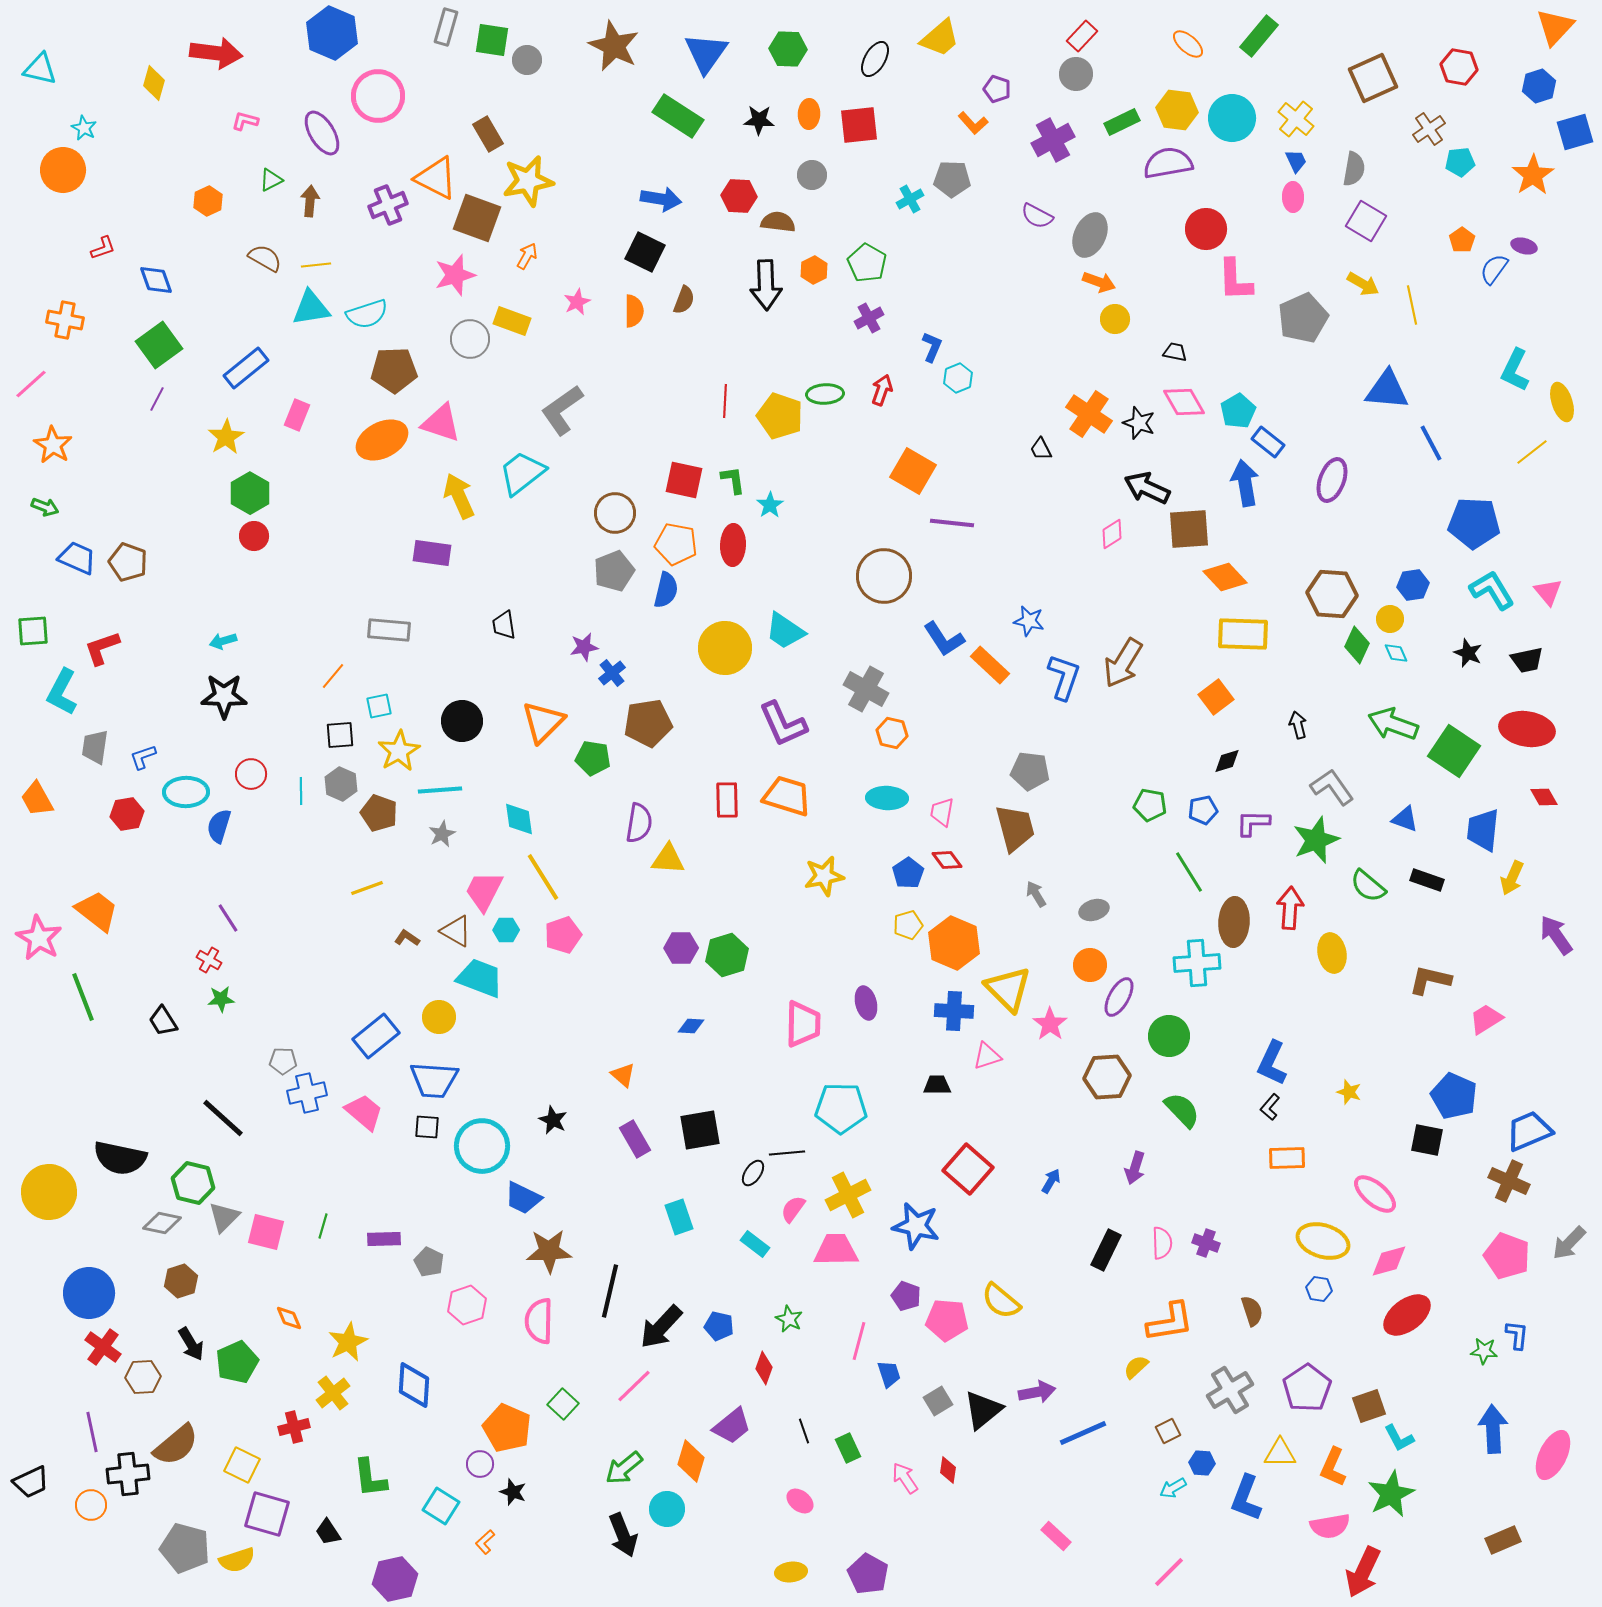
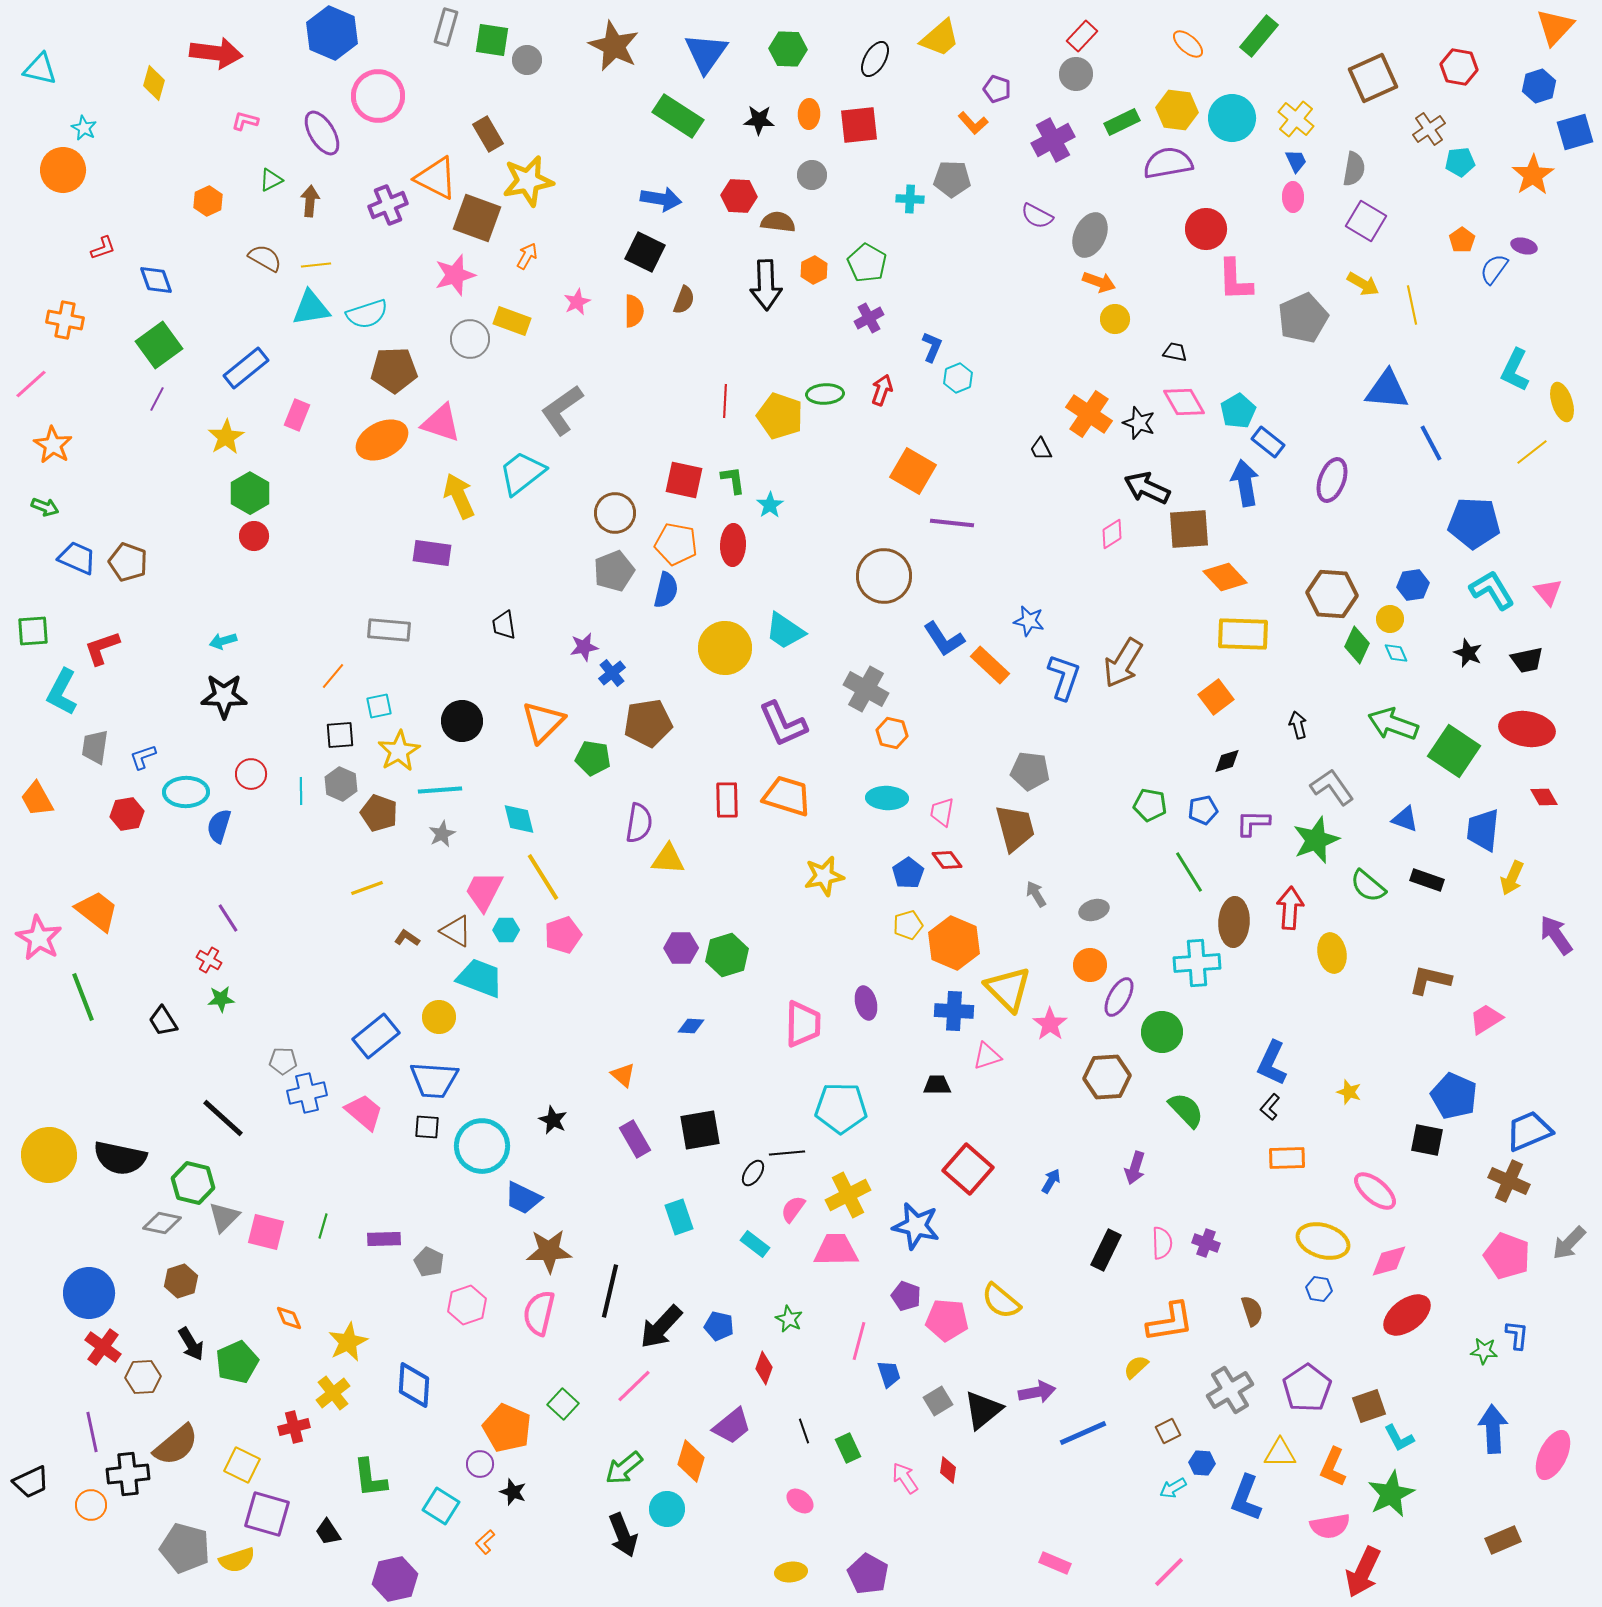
cyan cross at (910, 199): rotated 32 degrees clockwise
cyan diamond at (519, 819): rotated 6 degrees counterclockwise
green circle at (1169, 1036): moved 7 px left, 4 px up
green semicircle at (1182, 1110): moved 4 px right
yellow circle at (49, 1192): moved 37 px up
pink ellipse at (1375, 1194): moved 3 px up
pink semicircle at (539, 1321): moved 8 px up; rotated 12 degrees clockwise
pink rectangle at (1056, 1536): moved 1 px left, 27 px down; rotated 20 degrees counterclockwise
